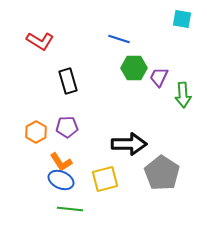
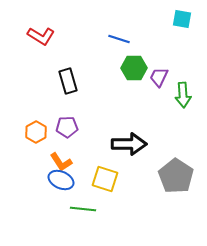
red L-shape: moved 1 px right, 5 px up
gray pentagon: moved 14 px right, 3 px down
yellow square: rotated 32 degrees clockwise
green line: moved 13 px right
